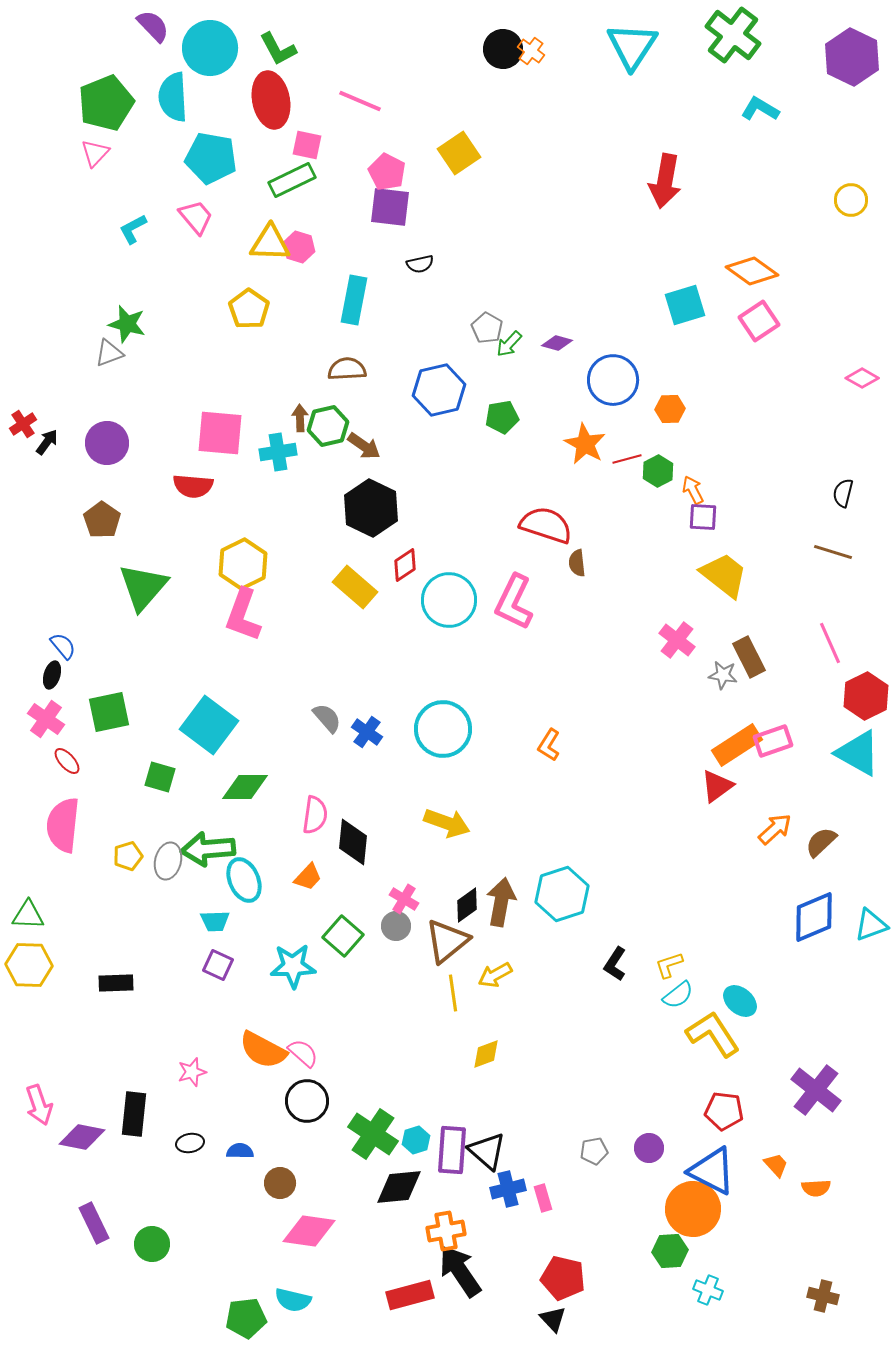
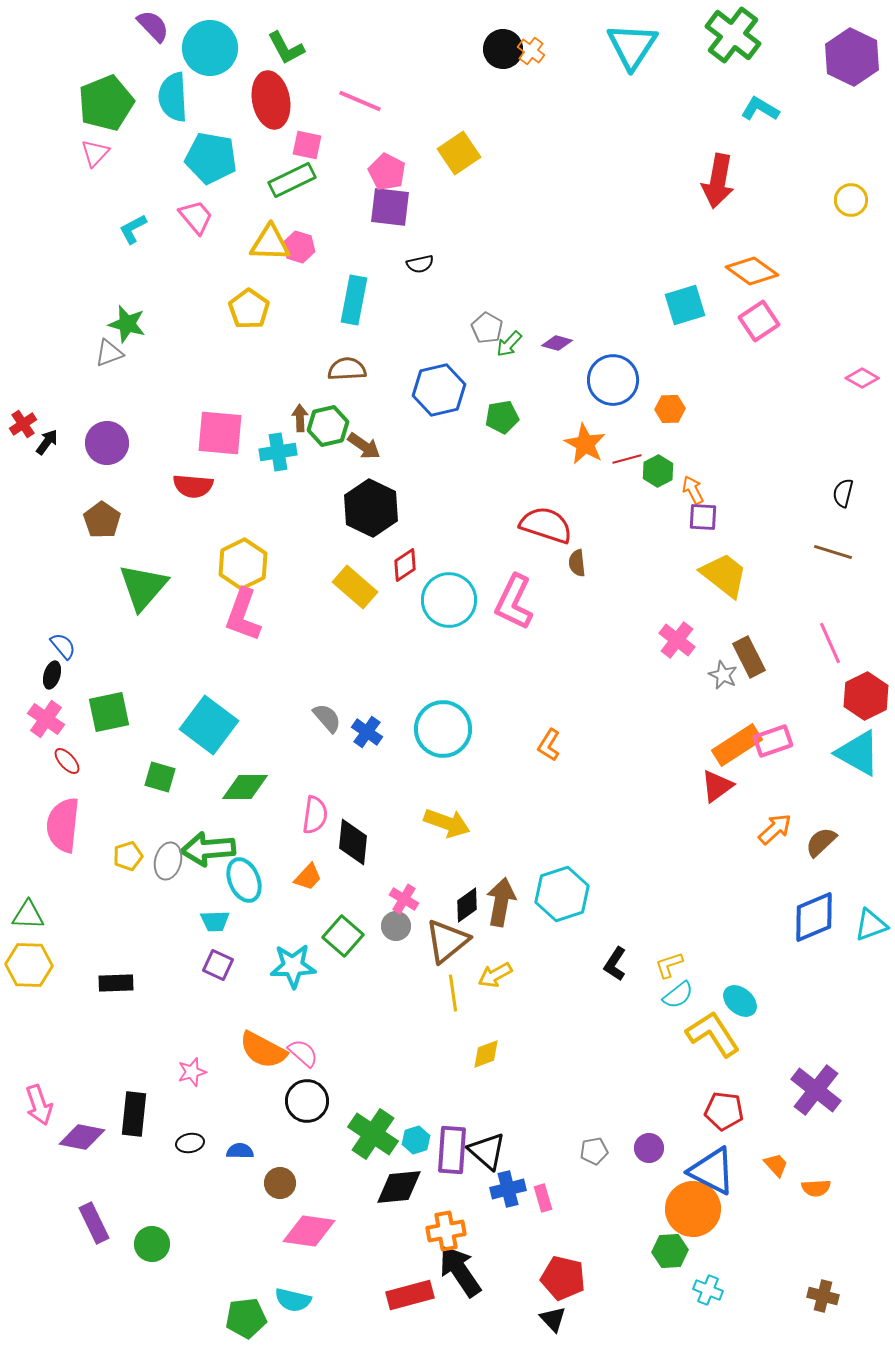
green L-shape at (278, 49): moved 8 px right, 1 px up
red arrow at (665, 181): moved 53 px right
gray star at (723, 675): rotated 16 degrees clockwise
